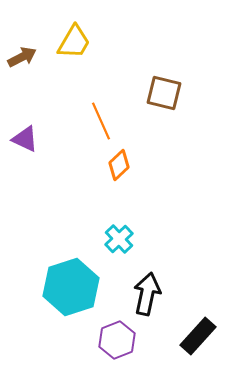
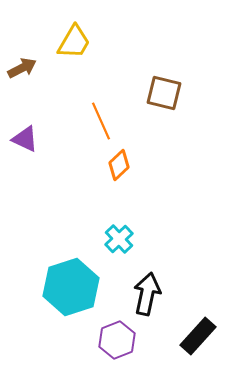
brown arrow: moved 11 px down
